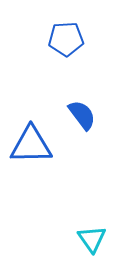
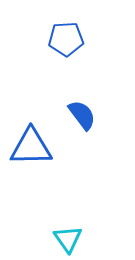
blue triangle: moved 2 px down
cyan triangle: moved 24 px left
